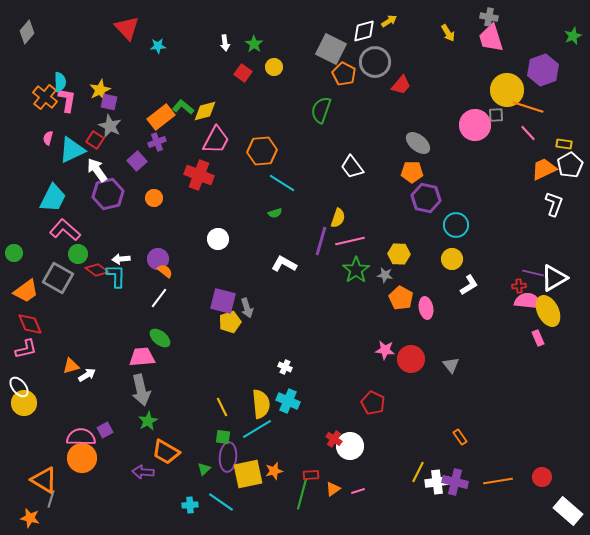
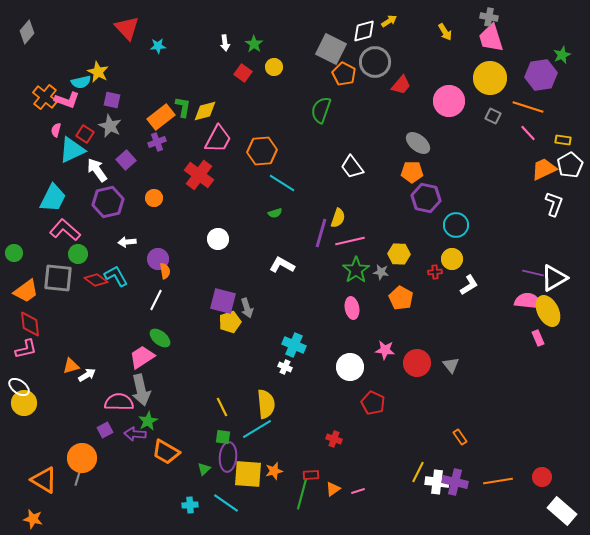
yellow arrow at (448, 33): moved 3 px left, 1 px up
green star at (573, 36): moved 11 px left, 19 px down
purple hexagon at (543, 70): moved 2 px left, 5 px down; rotated 12 degrees clockwise
cyan semicircle at (60, 82): moved 21 px right; rotated 78 degrees clockwise
yellow star at (100, 90): moved 2 px left, 18 px up; rotated 20 degrees counterclockwise
yellow circle at (507, 90): moved 17 px left, 12 px up
pink L-shape at (67, 100): rotated 100 degrees clockwise
purple square at (109, 102): moved 3 px right, 2 px up
green L-shape at (183, 107): rotated 60 degrees clockwise
gray square at (496, 115): moved 3 px left, 1 px down; rotated 28 degrees clockwise
pink circle at (475, 125): moved 26 px left, 24 px up
pink semicircle at (48, 138): moved 8 px right, 8 px up
red square at (95, 140): moved 10 px left, 6 px up
pink trapezoid at (216, 140): moved 2 px right, 1 px up
yellow rectangle at (564, 144): moved 1 px left, 4 px up
purple square at (137, 161): moved 11 px left, 1 px up
red cross at (199, 175): rotated 16 degrees clockwise
purple hexagon at (108, 194): moved 8 px down
purple line at (321, 241): moved 8 px up
white arrow at (121, 259): moved 6 px right, 17 px up
white L-shape at (284, 264): moved 2 px left, 1 px down
red diamond at (97, 270): moved 1 px left, 10 px down
orange semicircle at (165, 271): rotated 42 degrees clockwise
gray star at (385, 275): moved 4 px left, 3 px up
cyan L-shape at (116, 276): rotated 30 degrees counterclockwise
gray square at (58, 278): rotated 24 degrees counterclockwise
red cross at (519, 286): moved 84 px left, 14 px up
white line at (159, 298): moved 3 px left, 2 px down; rotated 10 degrees counterclockwise
pink ellipse at (426, 308): moved 74 px left
red diamond at (30, 324): rotated 16 degrees clockwise
pink trapezoid at (142, 357): rotated 28 degrees counterclockwise
red circle at (411, 359): moved 6 px right, 4 px down
white ellipse at (19, 387): rotated 15 degrees counterclockwise
cyan cross at (288, 401): moved 6 px right, 56 px up
yellow semicircle at (261, 404): moved 5 px right
pink semicircle at (81, 437): moved 38 px right, 35 px up
red cross at (334, 439): rotated 14 degrees counterclockwise
white circle at (350, 446): moved 79 px up
purple arrow at (143, 472): moved 8 px left, 38 px up
yellow square at (248, 474): rotated 16 degrees clockwise
white cross at (437, 482): rotated 15 degrees clockwise
gray line at (51, 499): moved 27 px right, 22 px up
cyan line at (221, 502): moved 5 px right, 1 px down
white rectangle at (568, 511): moved 6 px left
orange star at (30, 518): moved 3 px right, 1 px down
